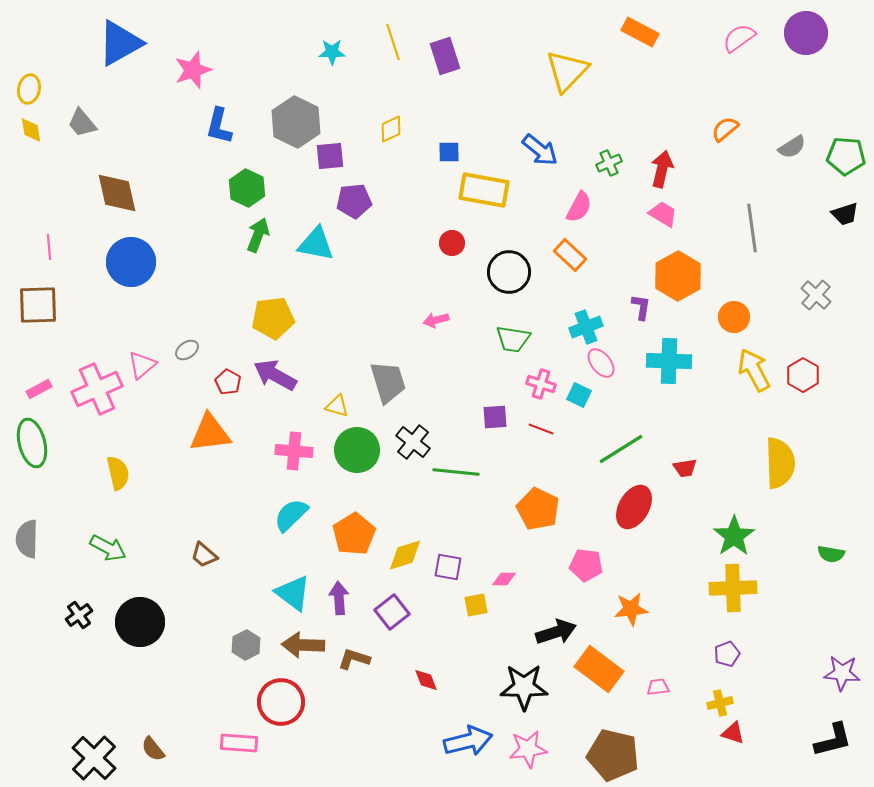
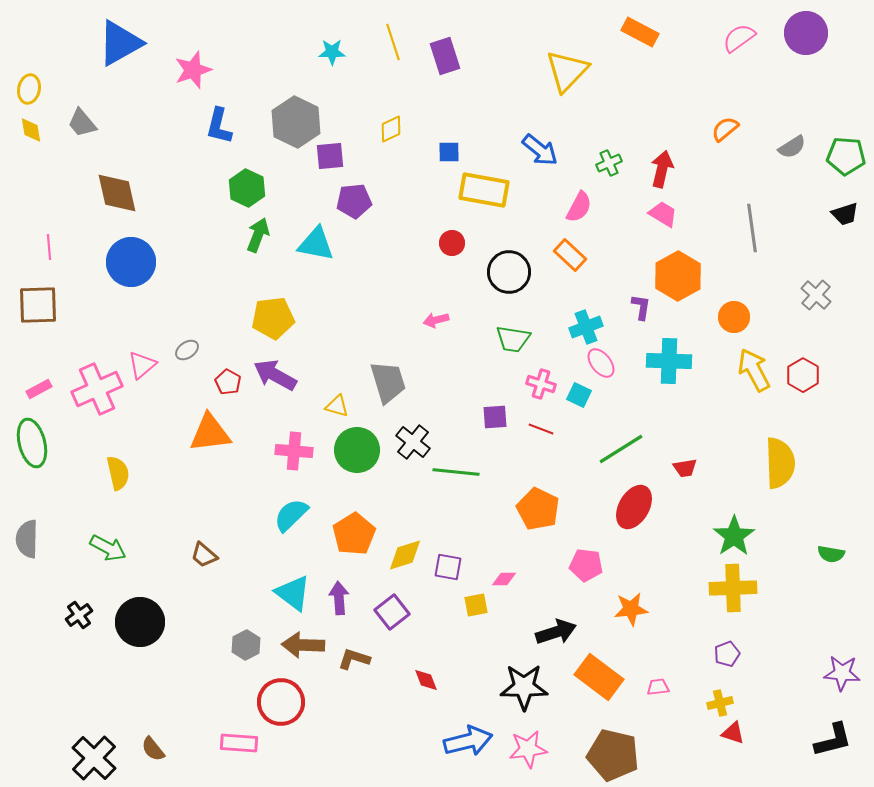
orange rectangle at (599, 669): moved 8 px down
